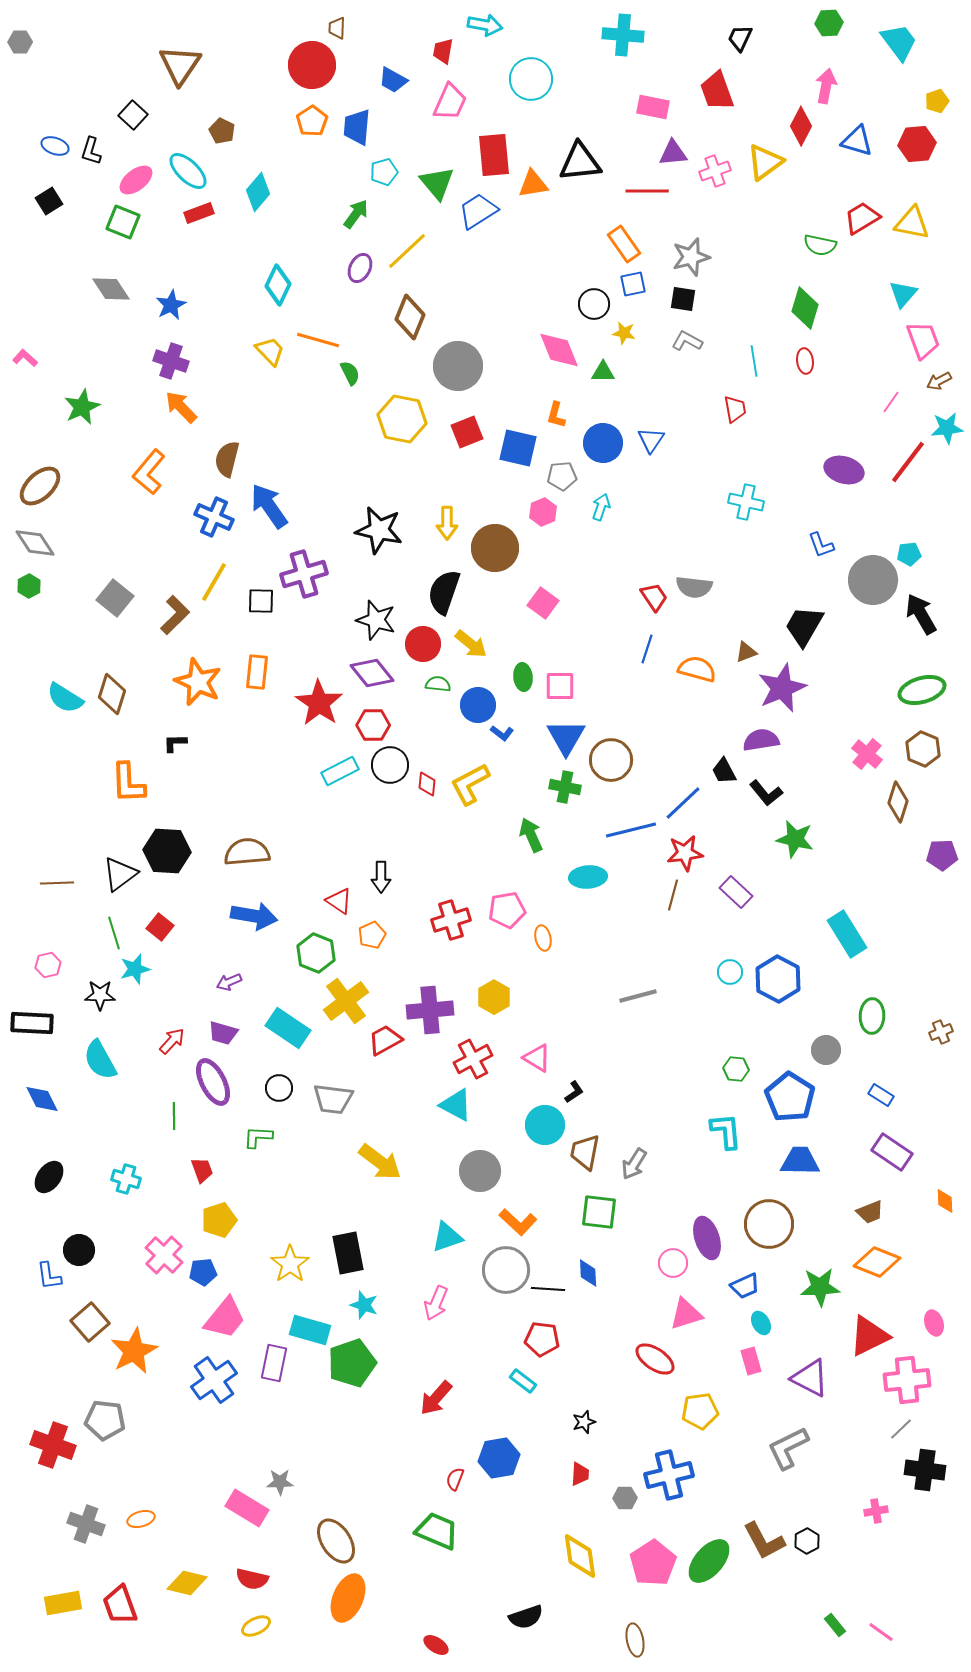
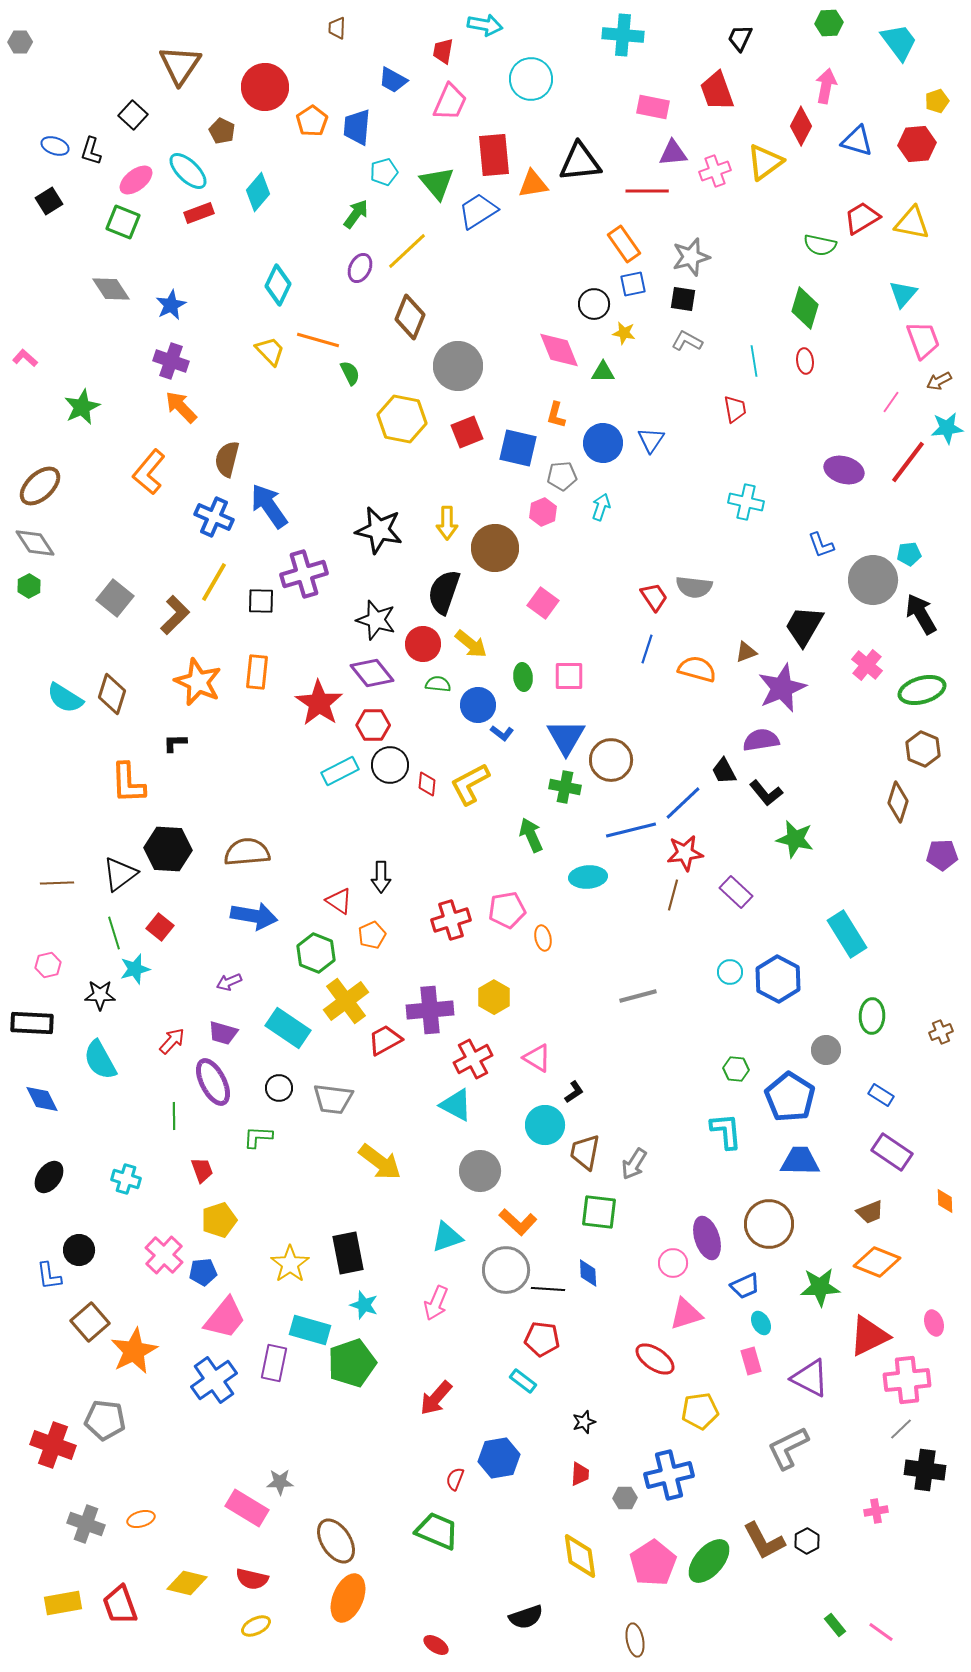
red circle at (312, 65): moved 47 px left, 22 px down
pink square at (560, 686): moved 9 px right, 10 px up
pink cross at (867, 754): moved 89 px up
black hexagon at (167, 851): moved 1 px right, 2 px up
